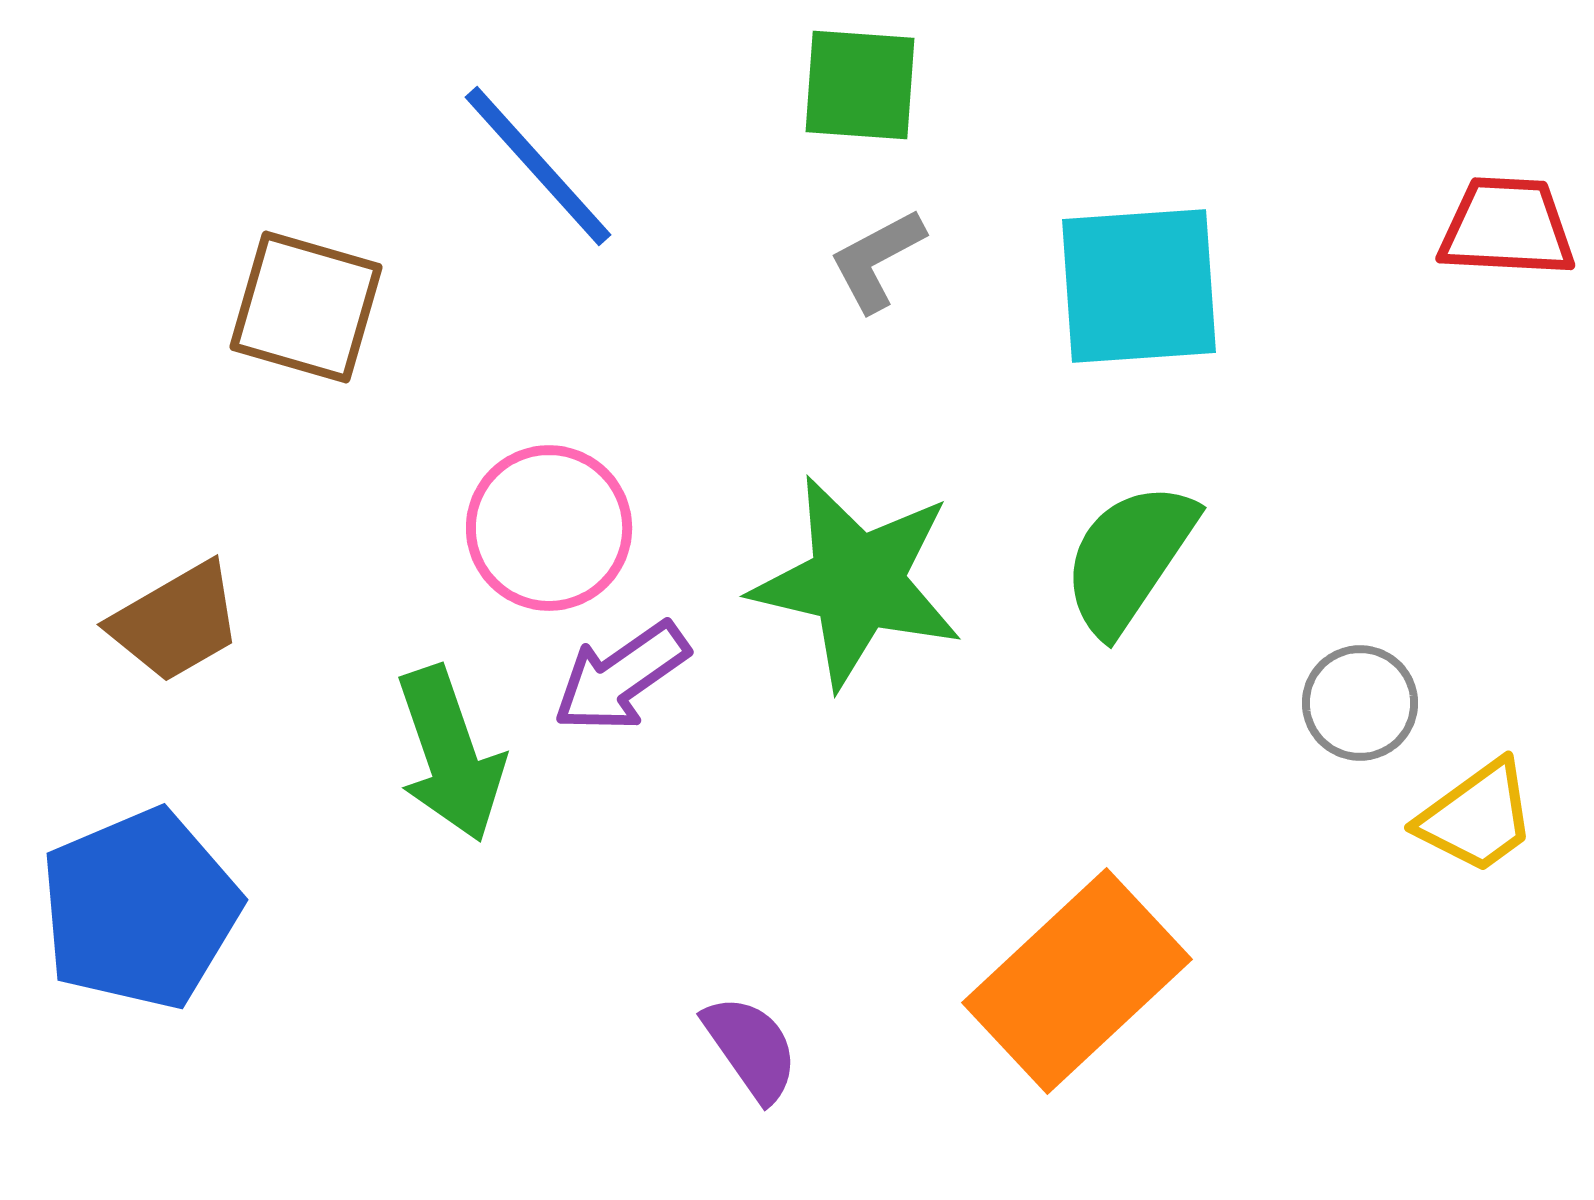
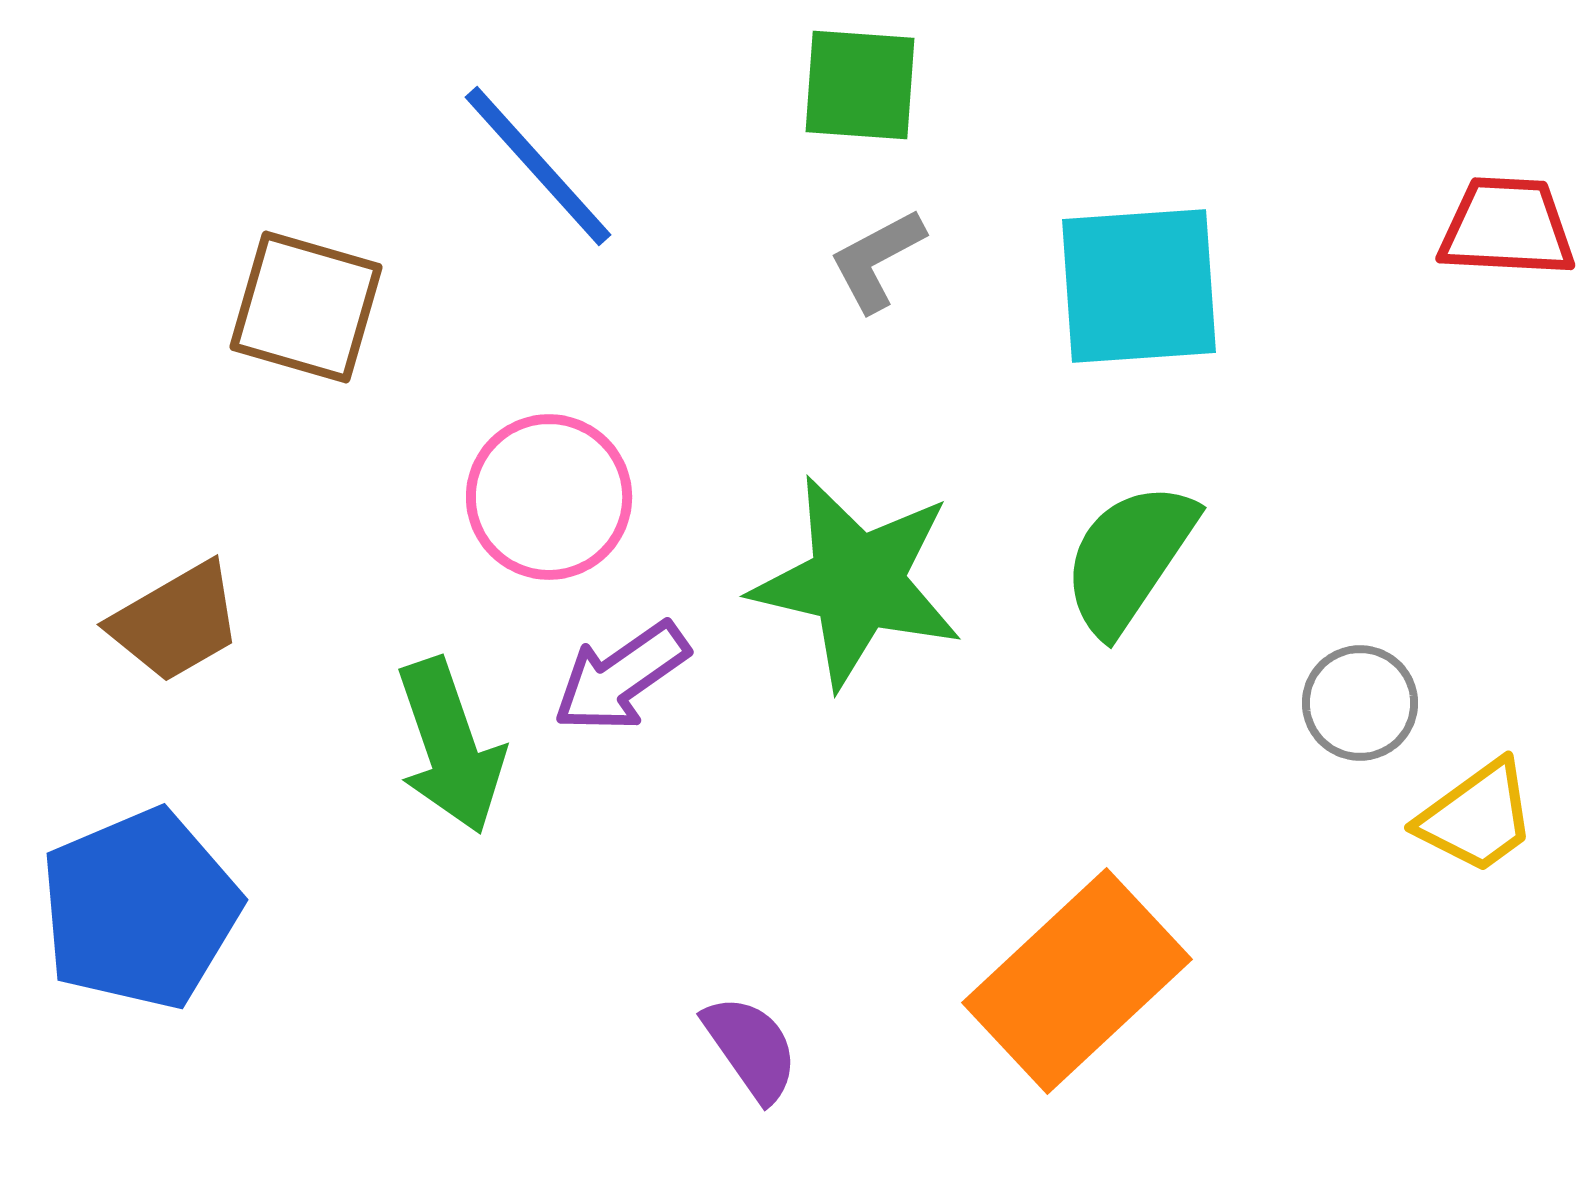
pink circle: moved 31 px up
green arrow: moved 8 px up
